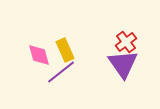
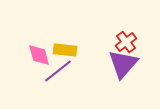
yellow rectangle: rotated 60 degrees counterclockwise
purple triangle: rotated 16 degrees clockwise
purple line: moved 3 px left, 1 px up
